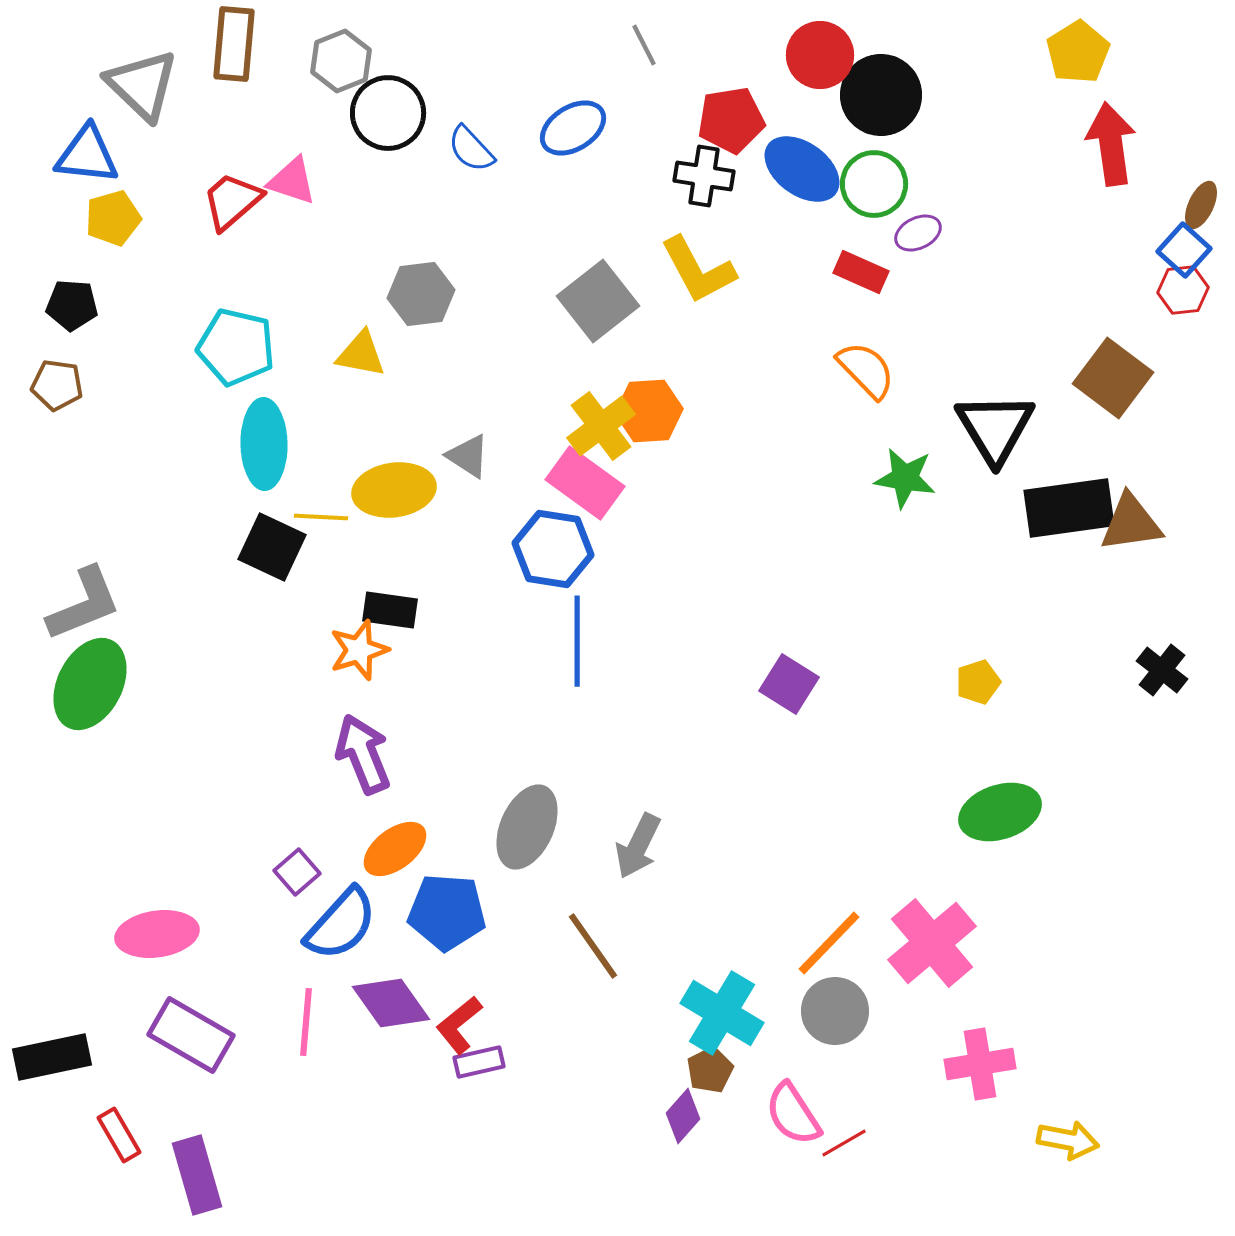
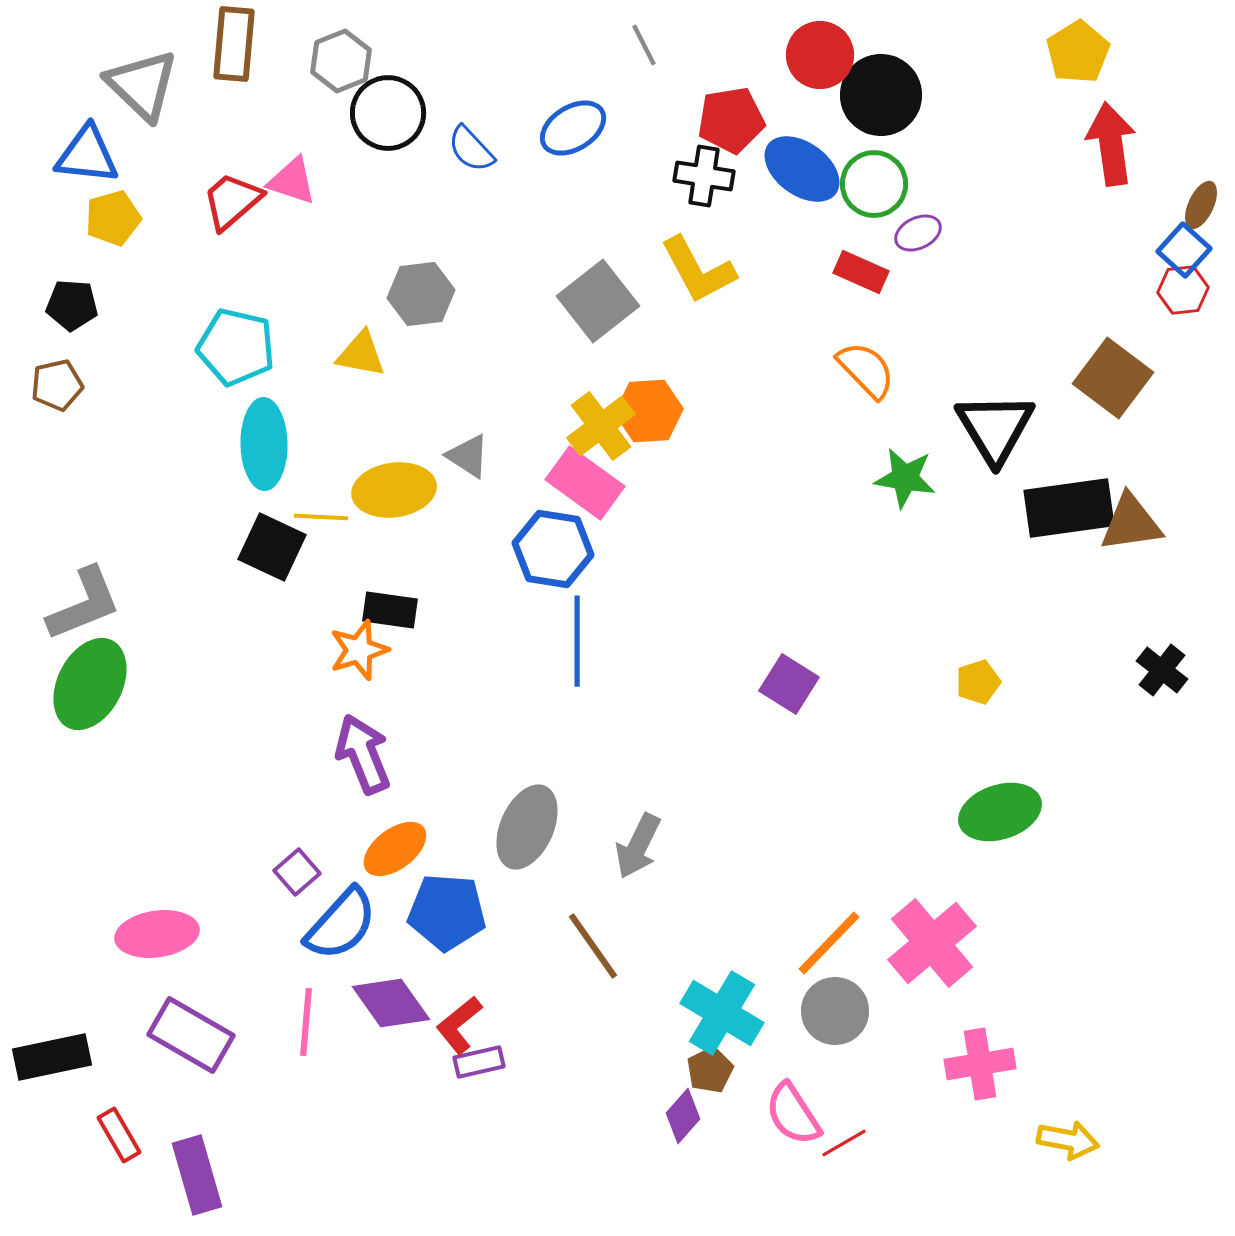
brown pentagon at (57, 385): rotated 21 degrees counterclockwise
